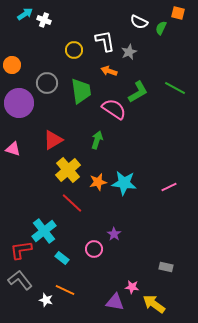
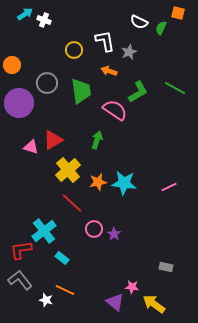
pink semicircle: moved 1 px right, 1 px down
pink triangle: moved 18 px right, 2 px up
pink circle: moved 20 px up
purple triangle: rotated 30 degrees clockwise
